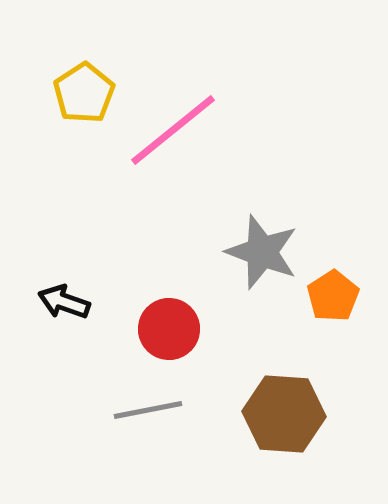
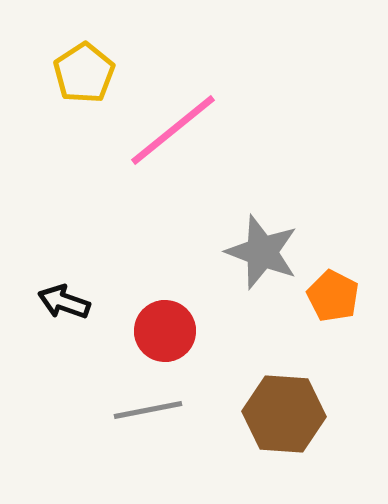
yellow pentagon: moved 20 px up
orange pentagon: rotated 12 degrees counterclockwise
red circle: moved 4 px left, 2 px down
